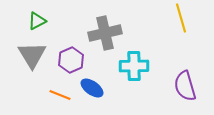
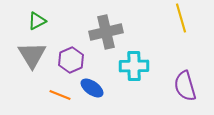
gray cross: moved 1 px right, 1 px up
